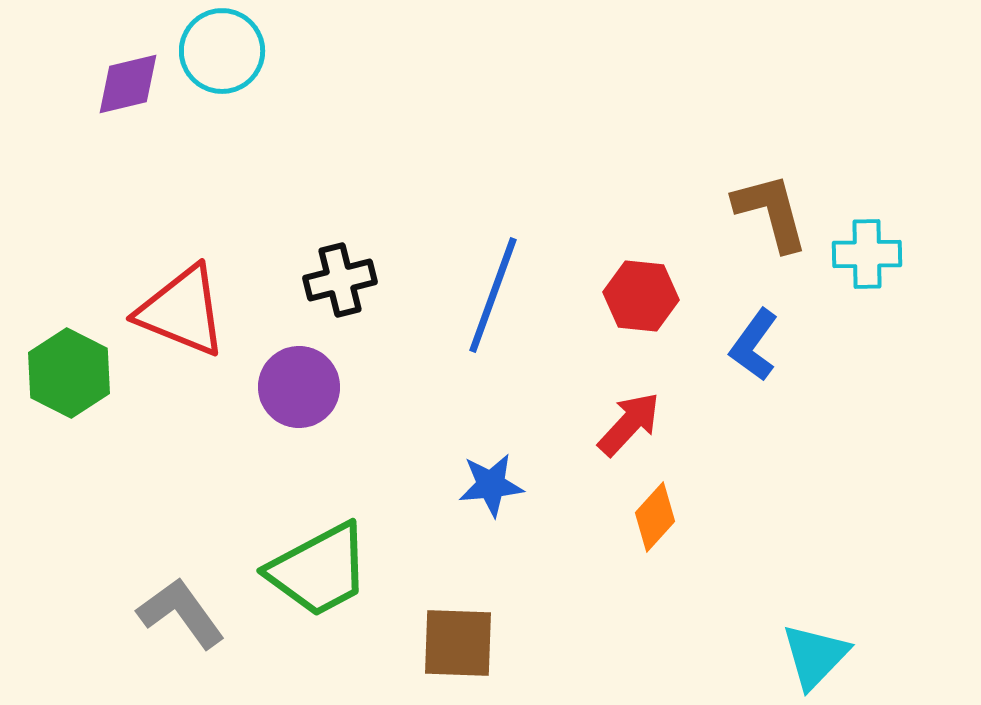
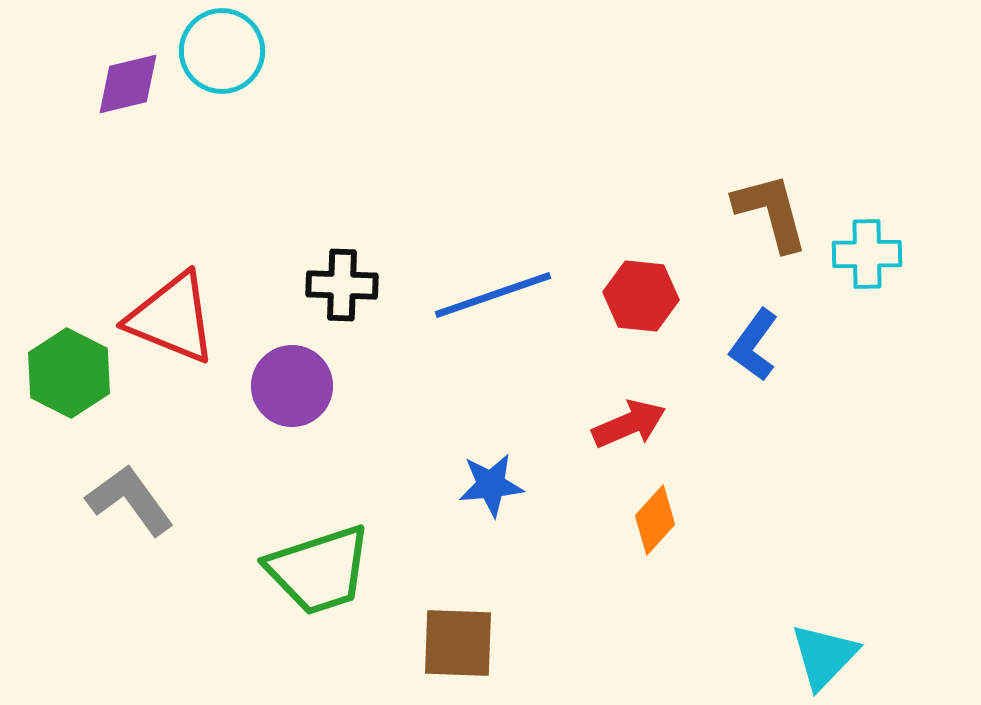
black cross: moved 2 px right, 5 px down; rotated 16 degrees clockwise
blue line: rotated 51 degrees clockwise
red triangle: moved 10 px left, 7 px down
purple circle: moved 7 px left, 1 px up
red arrow: rotated 24 degrees clockwise
orange diamond: moved 3 px down
green trapezoid: rotated 10 degrees clockwise
gray L-shape: moved 51 px left, 113 px up
cyan triangle: moved 9 px right
